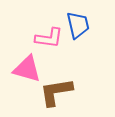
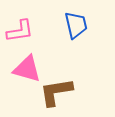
blue trapezoid: moved 2 px left
pink L-shape: moved 29 px left, 7 px up; rotated 16 degrees counterclockwise
